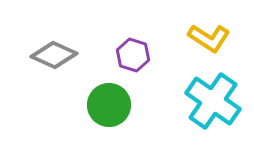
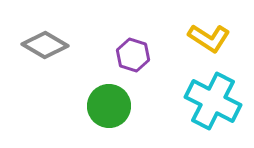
gray diamond: moved 9 px left, 10 px up; rotated 6 degrees clockwise
cyan cross: rotated 8 degrees counterclockwise
green circle: moved 1 px down
